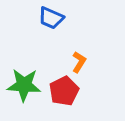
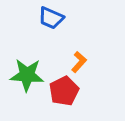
orange L-shape: rotated 10 degrees clockwise
green star: moved 3 px right, 10 px up
